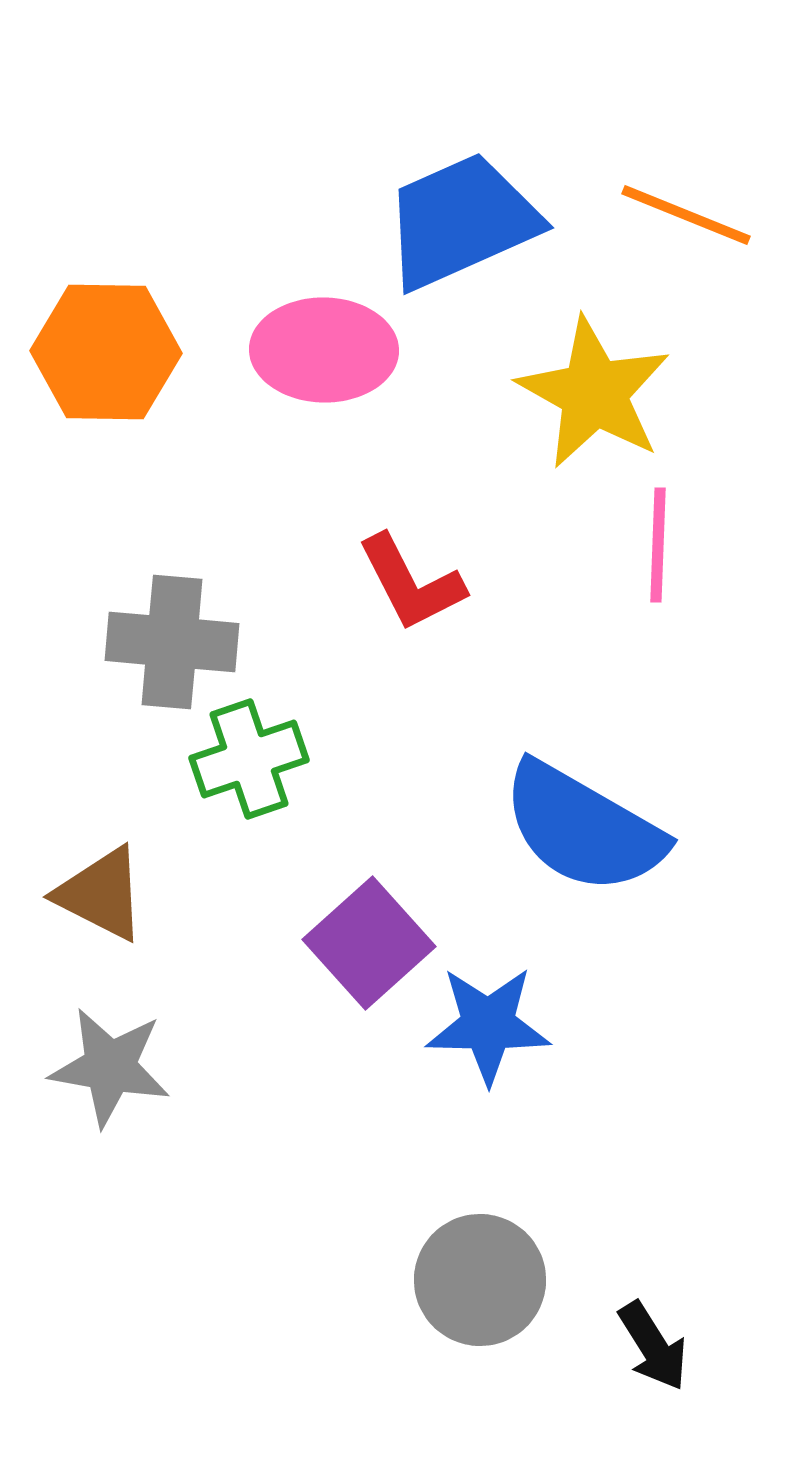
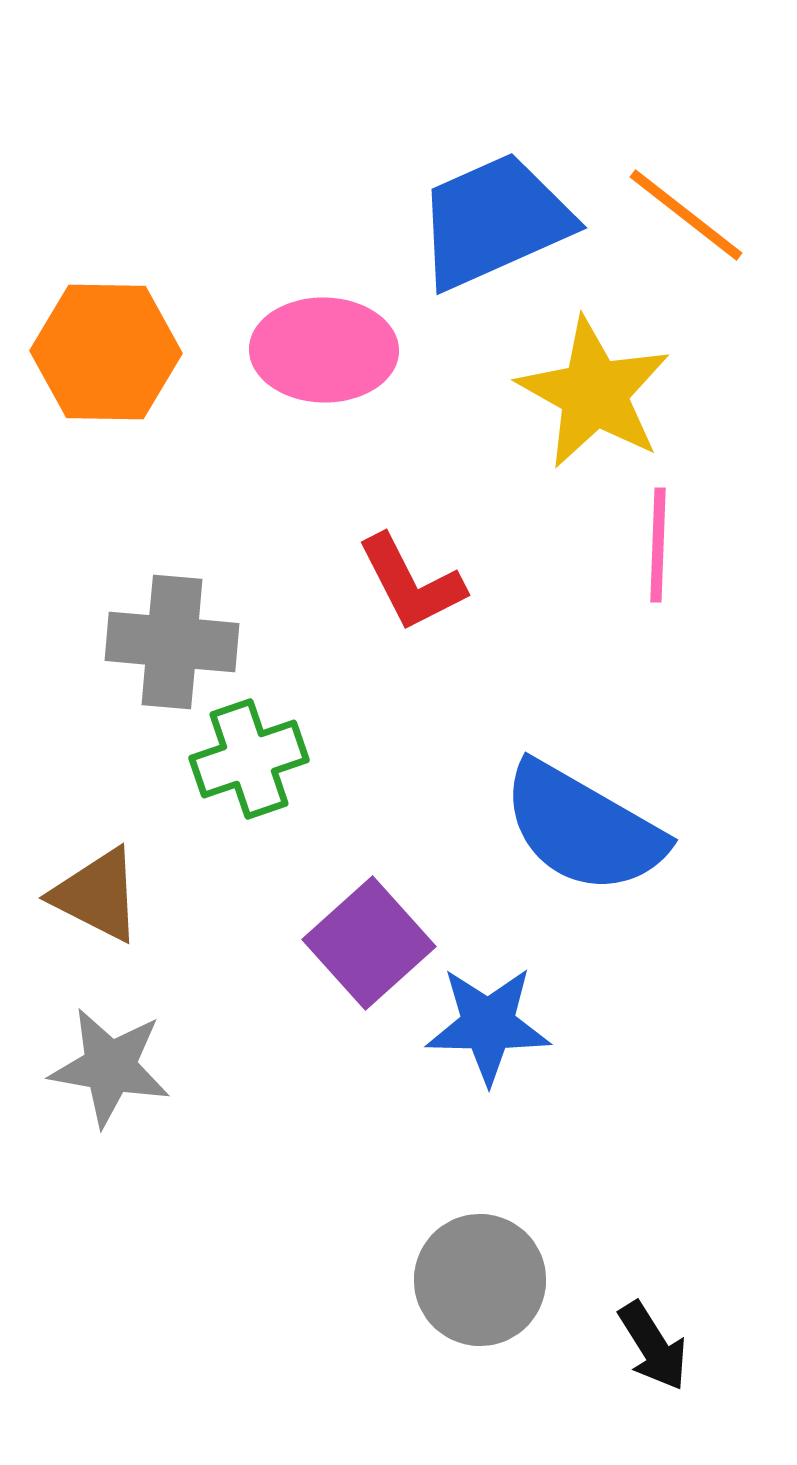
orange line: rotated 16 degrees clockwise
blue trapezoid: moved 33 px right
brown triangle: moved 4 px left, 1 px down
